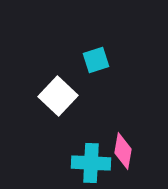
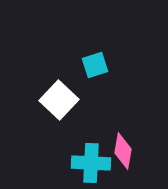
cyan square: moved 1 px left, 5 px down
white square: moved 1 px right, 4 px down
